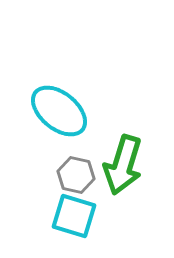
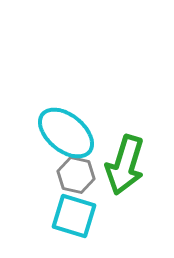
cyan ellipse: moved 7 px right, 22 px down
green arrow: moved 2 px right
